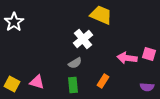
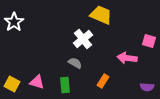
pink square: moved 13 px up
gray semicircle: rotated 120 degrees counterclockwise
green rectangle: moved 8 px left
